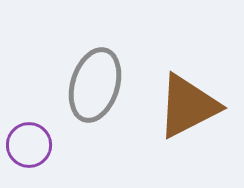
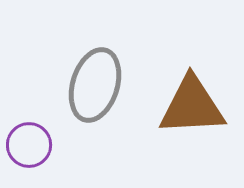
brown triangle: moved 4 px right; rotated 24 degrees clockwise
